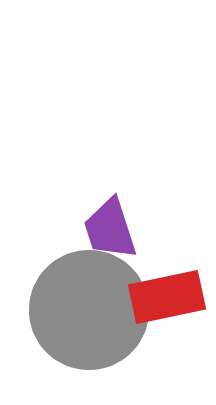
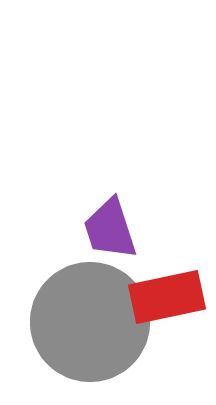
gray circle: moved 1 px right, 12 px down
